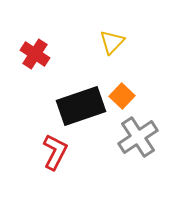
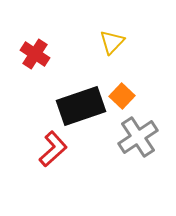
red L-shape: moved 2 px left, 3 px up; rotated 21 degrees clockwise
